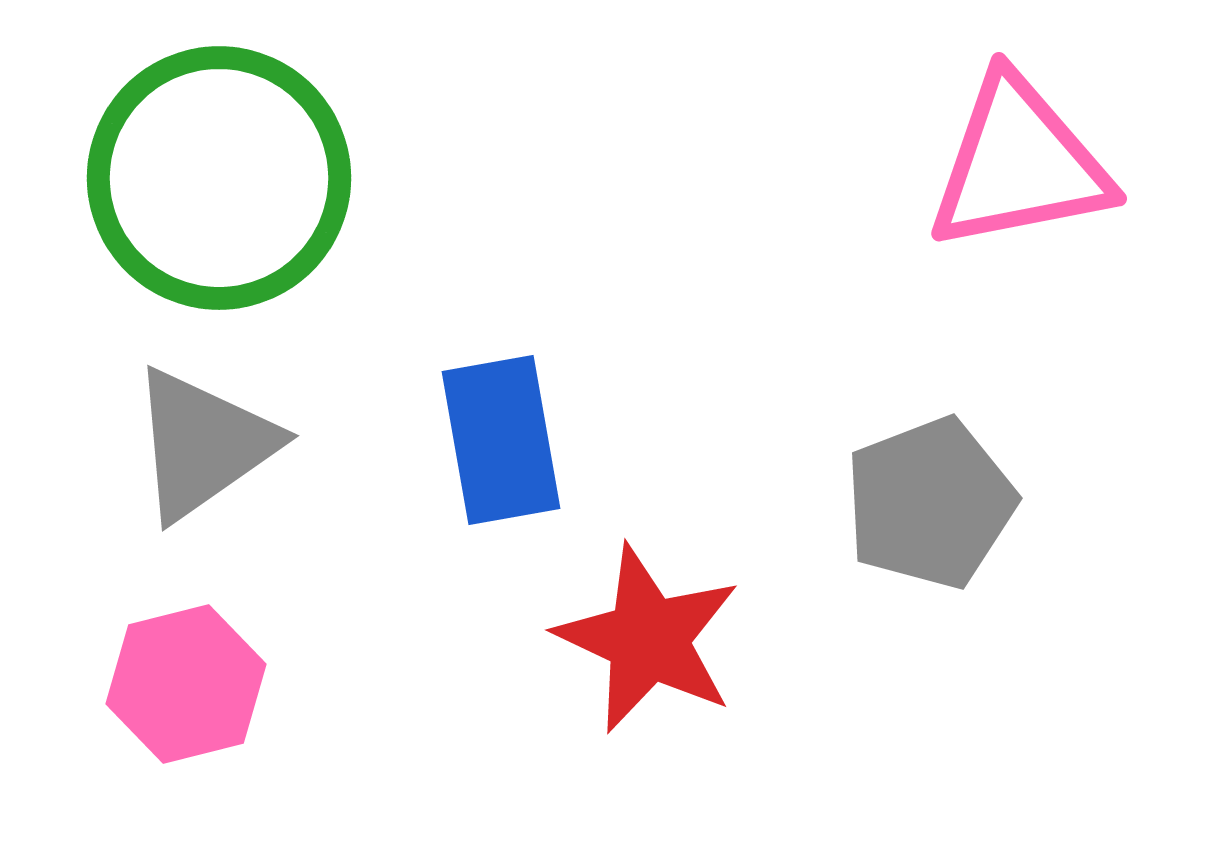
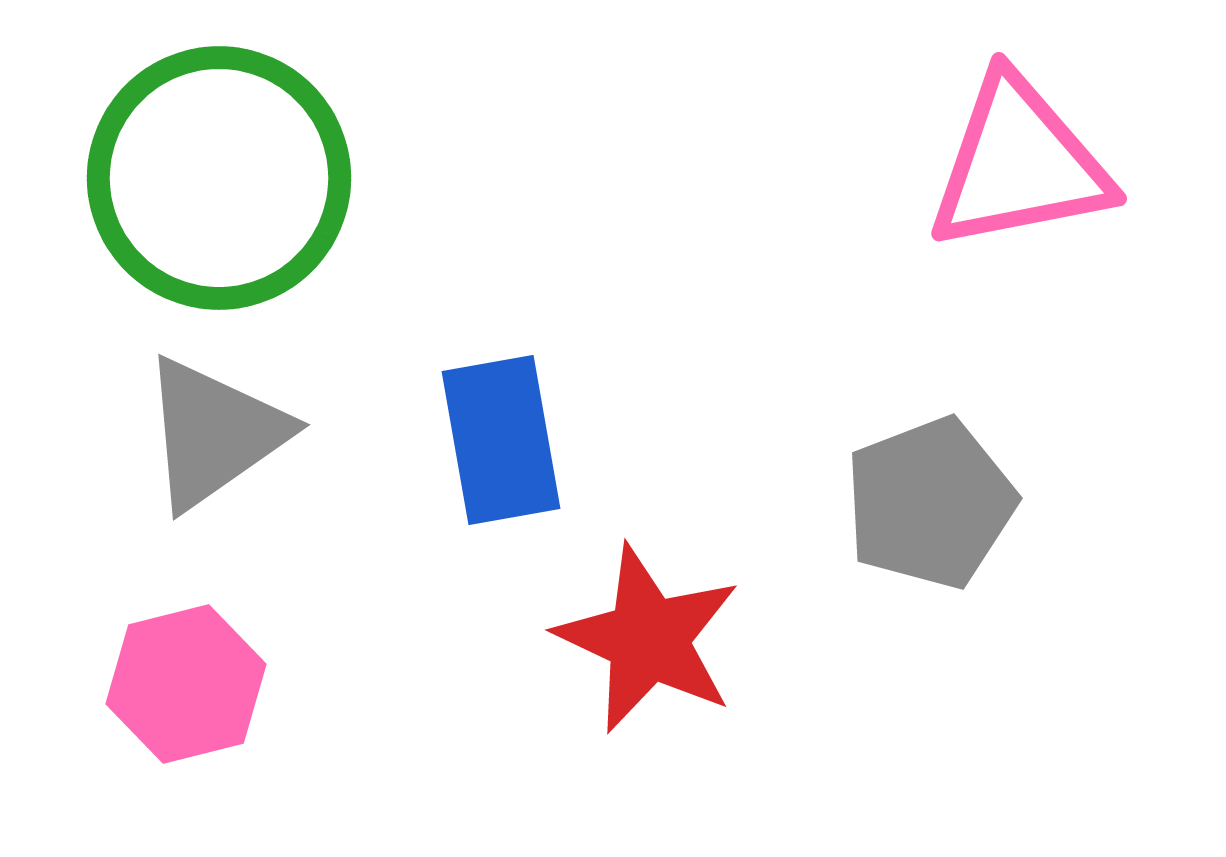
gray triangle: moved 11 px right, 11 px up
